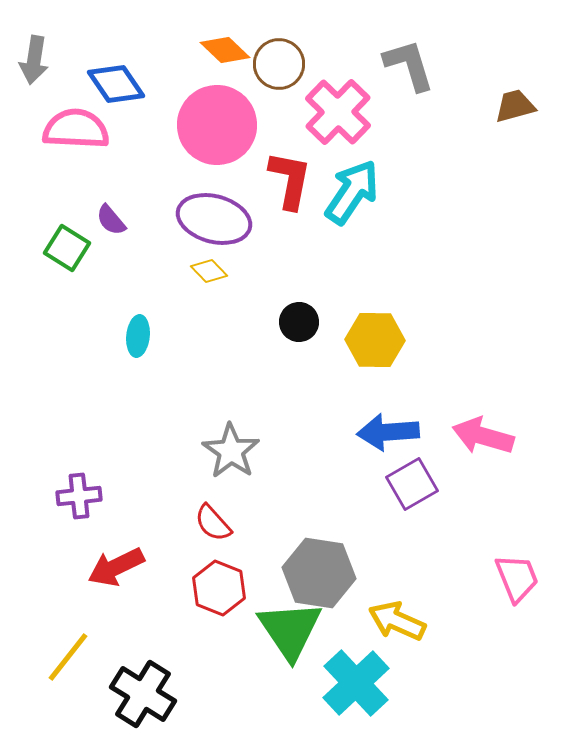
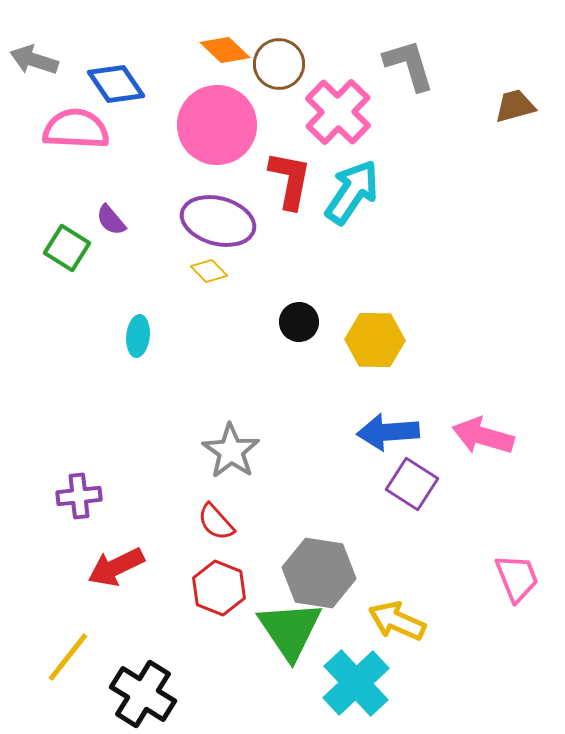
gray arrow: rotated 99 degrees clockwise
purple ellipse: moved 4 px right, 2 px down
purple square: rotated 27 degrees counterclockwise
red semicircle: moved 3 px right, 1 px up
